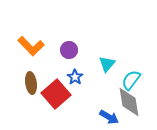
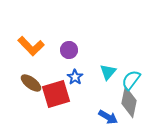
cyan triangle: moved 1 px right, 8 px down
brown ellipse: rotated 45 degrees counterclockwise
red square: rotated 24 degrees clockwise
gray diamond: rotated 20 degrees clockwise
blue arrow: moved 1 px left
